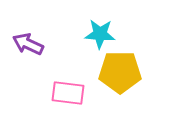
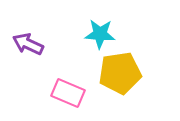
yellow pentagon: moved 1 px down; rotated 9 degrees counterclockwise
pink rectangle: rotated 16 degrees clockwise
